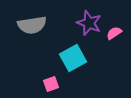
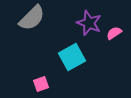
gray semicircle: moved 7 px up; rotated 36 degrees counterclockwise
cyan square: moved 1 px left, 1 px up
pink square: moved 10 px left
